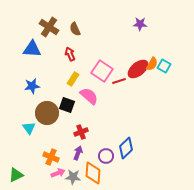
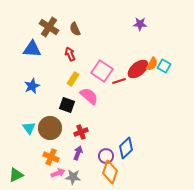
blue star: rotated 14 degrees counterclockwise
brown circle: moved 3 px right, 15 px down
orange diamond: moved 17 px right, 1 px up; rotated 15 degrees clockwise
